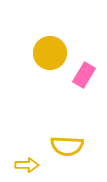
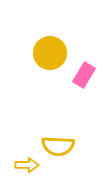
yellow semicircle: moved 9 px left
